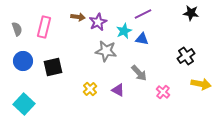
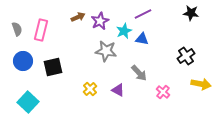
brown arrow: rotated 32 degrees counterclockwise
purple star: moved 2 px right, 1 px up
pink rectangle: moved 3 px left, 3 px down
cyan square: moved 4 px right, 2 px up
